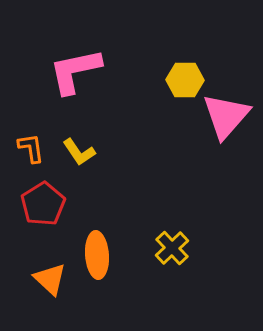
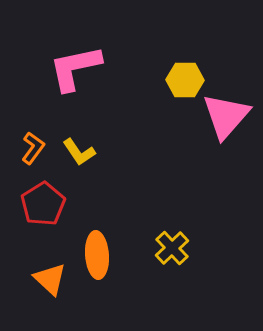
pink L-shape: moved 3 px up
orange L-shape: moved 2 px right; rotated 44 degrees clockwise
